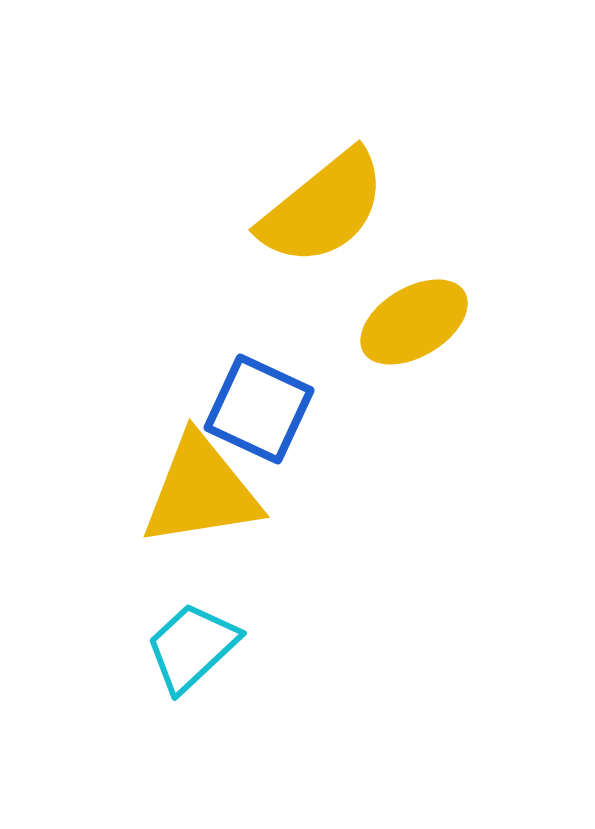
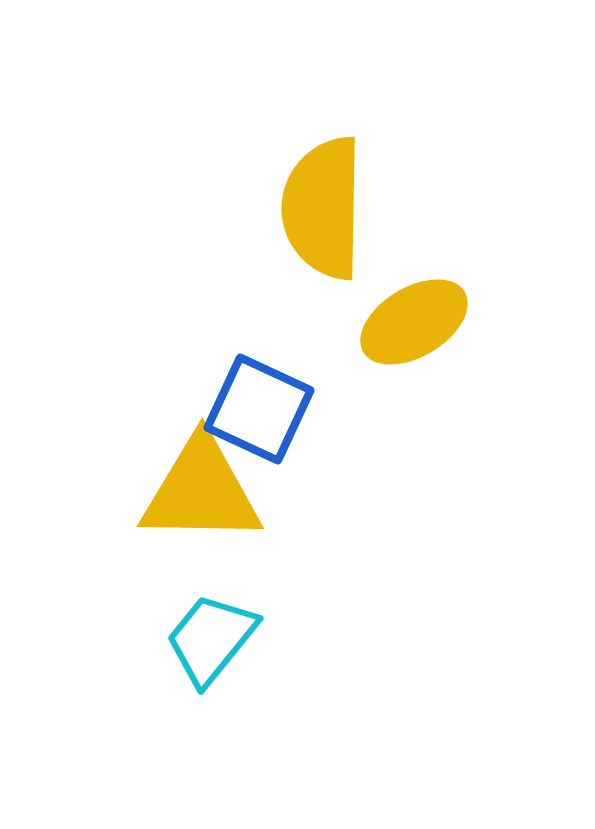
yellow semicircle: rotated 130 degrees clockwise
yellow triangle: rotated 10 degrees clockwise
cyan trapezoid: moved 19 px right, 8 px up; rotated 8 degrees counterclockwise
